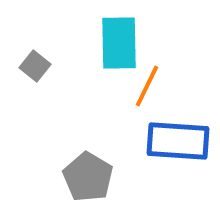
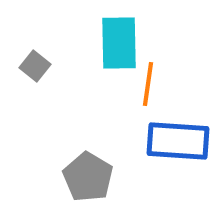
orange line: moved 1 px right, 2 px up; rotated 18 degrees counterclockwise
